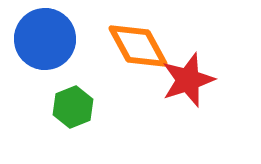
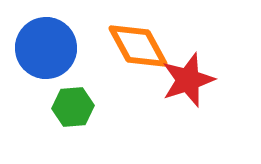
blue circle: moved 1 px right, 9 px down
green hexagon: rotated 18 degrees clockwise
